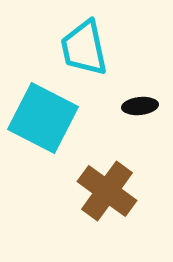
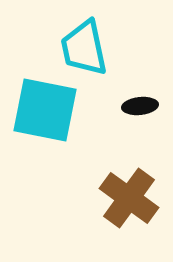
cyan square: moved 2 px right, 8 px up; rotated 16 degrees counterclockwise
brown cross: moved 22 px right, 7 px down
